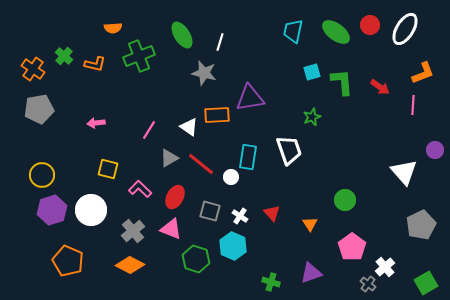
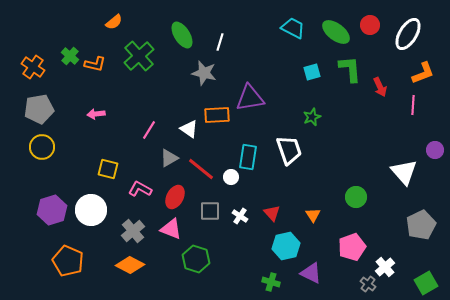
orange semicircle at (113, 28): moved 1 px right, 6 px up; rotated 36 degrees counterclockwise
white ellipse at (405, 29): moved 3 px right, 5 px down
cyan trapezoid at (293, 31): moved 3 px up; rotated 105 degrees clockwise
green cross at (64, 56): moved 6 px right
green cross at (139, 56): rotated 20 degrees counterclockwise
orange cross at (33, 69): moved 2 px up
green L-shape at (342, 82): moved 8 px right, 13 px up
red arrow at (380, 87): rotated 30 degrees clockwise
pink arrow at (96, 123): moved 9 px up
white triangle at (189, 127): moved 2 px down
red line at (201, 164): moved 5 px down
yellow circle at (42, 175): moved 28 px up
pink L-shape at (140, 189): rotated 15 degrees counterclockwise
green circle at (345, 200): moved 11 px right, 3 px up
gray square at (210, 211): rotated 15 degrees counterclockwise
orange triangle at (310, 224): moved 3 px right, 9 px up
cyan hexagon at (233, 246): moved 53 px right; rotated 24 degrees clockwise
pink pentagon at (352, 247): rotated 16 degrees clockwise
purple triangle at (311, 273): rotated 45 degrees clockwise
